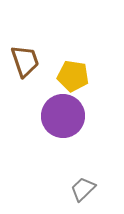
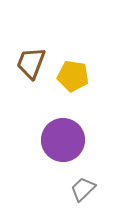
brown trapezoid: moved 6 px right, 2 px down; rotated 140 degrees counterclockwise
purple circle: moved 24 px down
